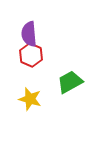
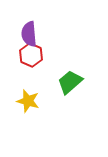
green trapezoid: rotated 12 degrees counterclockwise
yellow star: moved 2 px left, 2 px down
